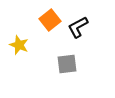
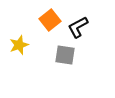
yellow star: rotated 30 degrees clockwise
gray square: moved 2 px left, 9 px up; rotated 15 degrees clockwise
